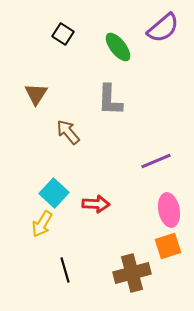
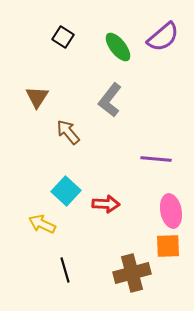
purple semicircle: moved 9 px down
black square: moved 3 px down
brown triangle: moved 1 px right, 3 px down
gray L-shape: rotated 36 degrees clockwise
purple line: moved 2 px up; rotated 28 degrees clockwise
cyan square: moved 12 px right, 2 px up
red arrow: moved 10 px right
pink ellipse: moved 2 px right, 1 px down
yellow arrow: rotated 84 degrees clockwise
orange square: rotated 16 degrees clockwise
